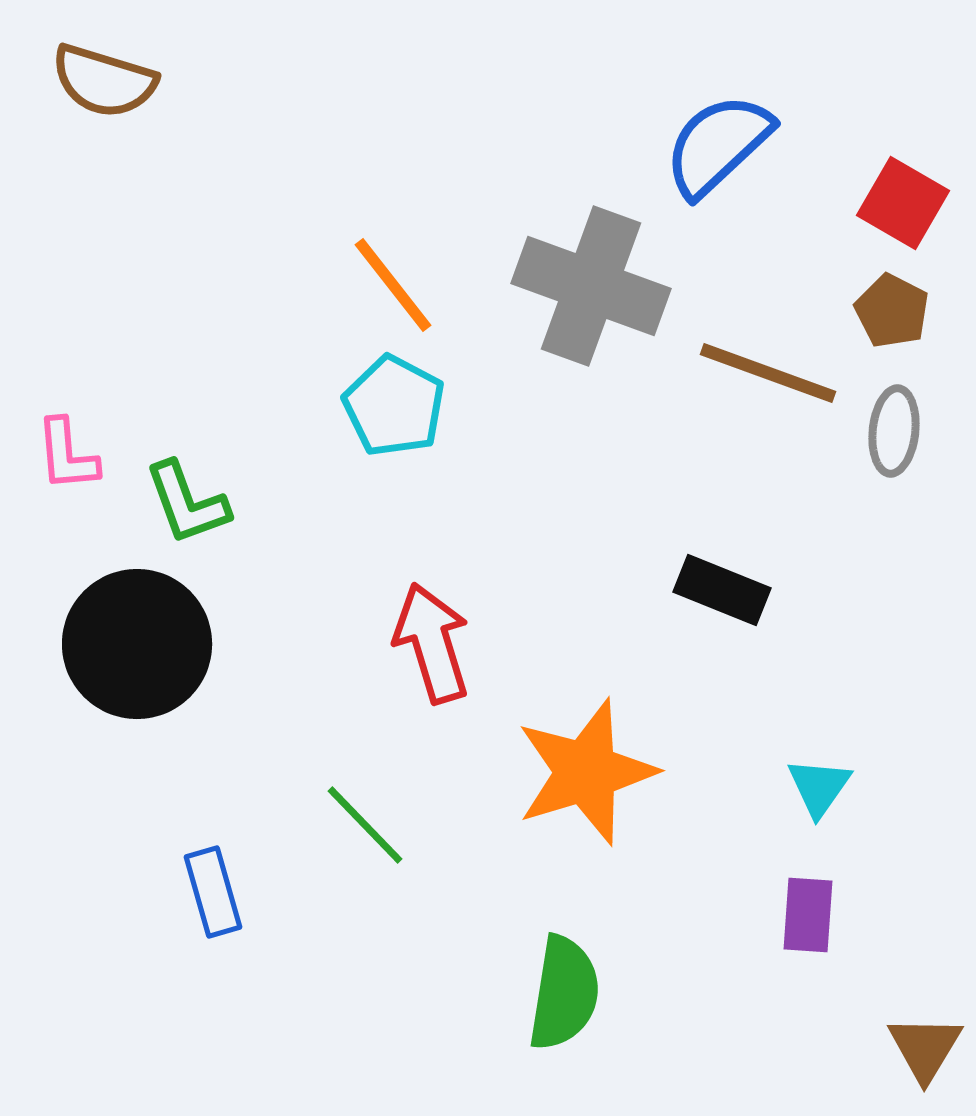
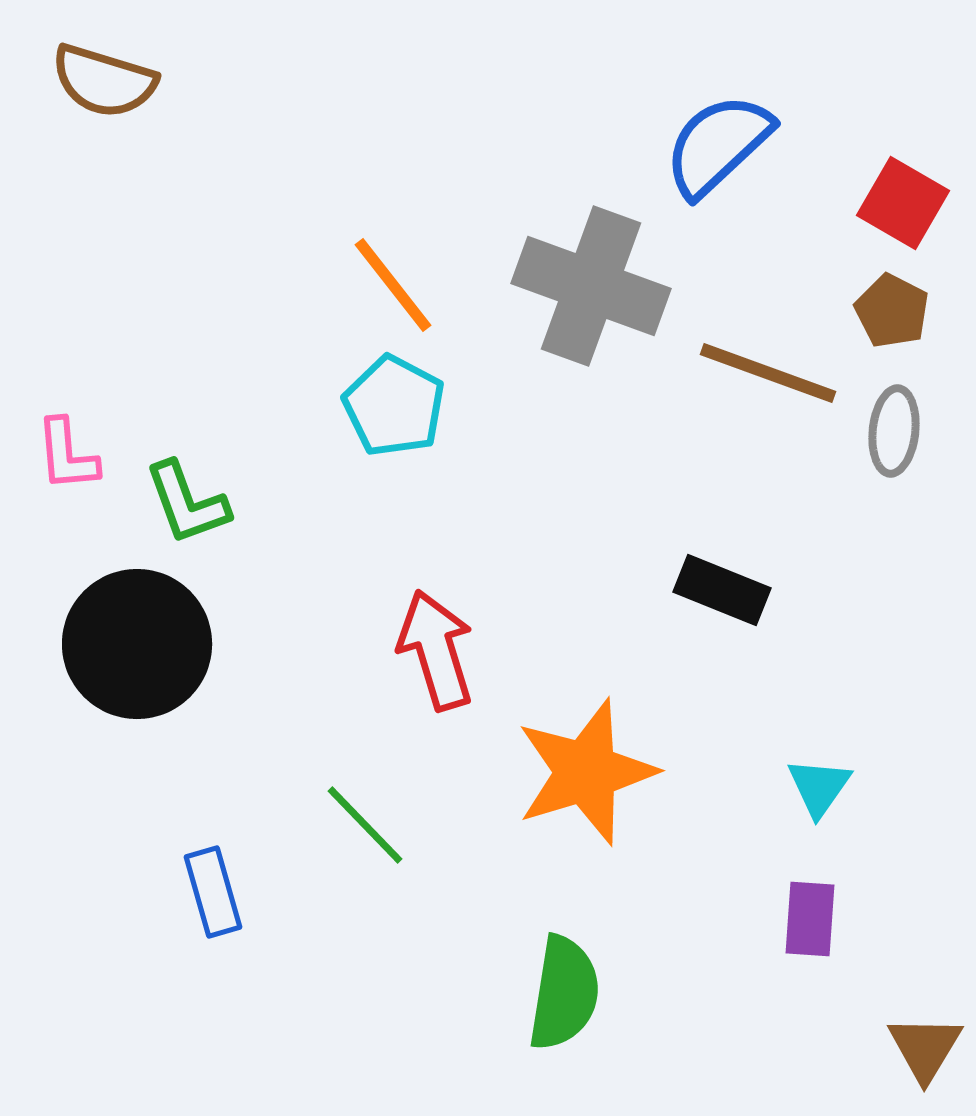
red arrow: moved 4 px right, 7 px down
purple rectangle: moved 2 px right, 4 px down
